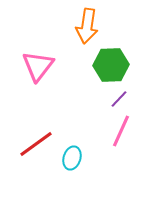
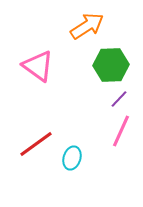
orange arrow: rotated 132 degrees counterclockwise
pink triangle: rotated 32 degrees counterclockwise
